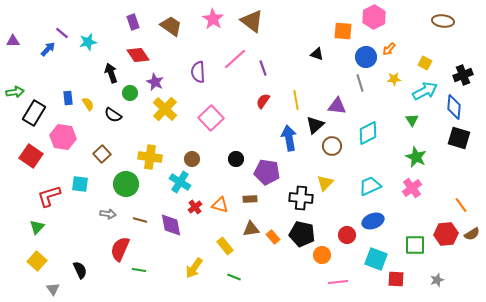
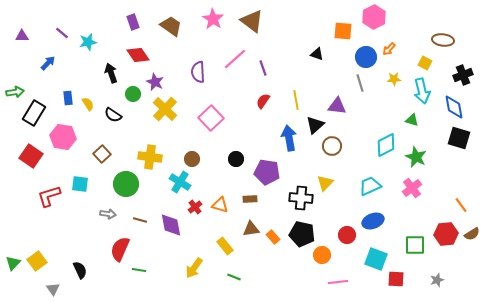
brown ellipse at (443, 21): moved 19 px down
purple triangle at (13, 41): moved 9 px right, 5 px up
blue arrow at (48, 49): moved 14 px down
cyan arrow at (425, 91): moved 3 px left; rotated 105 degrees clockwise
green circle at (130, 93): moved 3 px right, 1 px down
blue diamond at (454, 107): rotated 15 degrees counterclockwise
green triangle at (412, 120): rotated 40 degrees counterclockwise
cyan diamond at (368, 133): moved 18 px right, 12 px down
green triangle at (37, 227): moved 24 px left, 36 px down
yellow square at (37, 261): rotated 12 degrees clockwise
